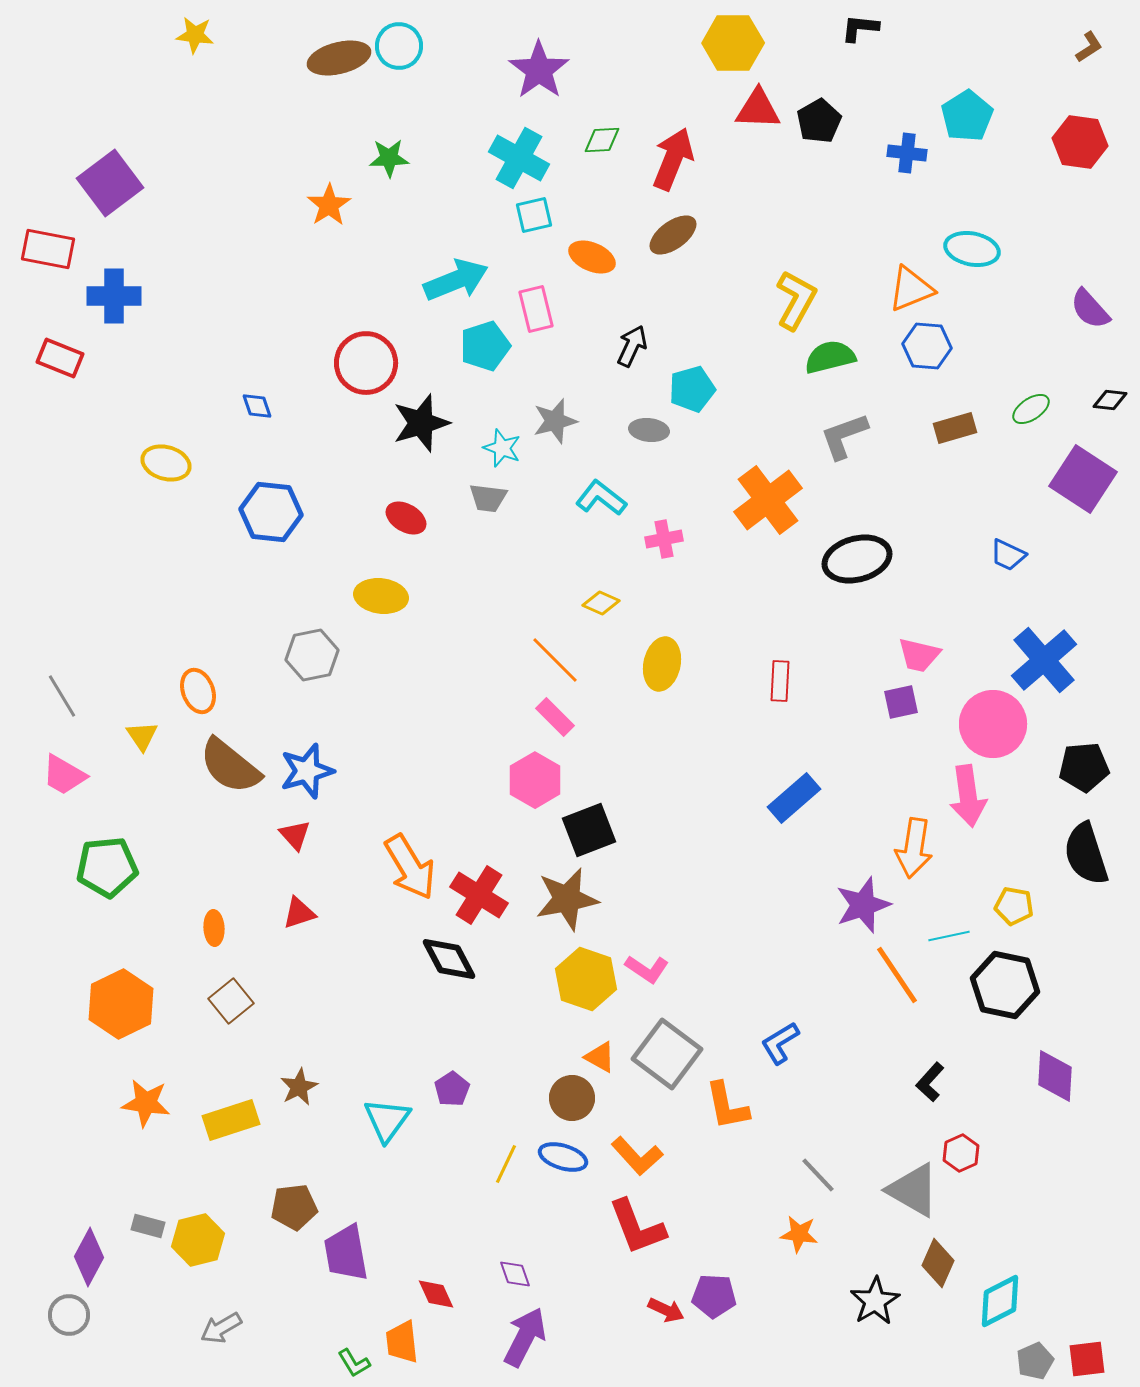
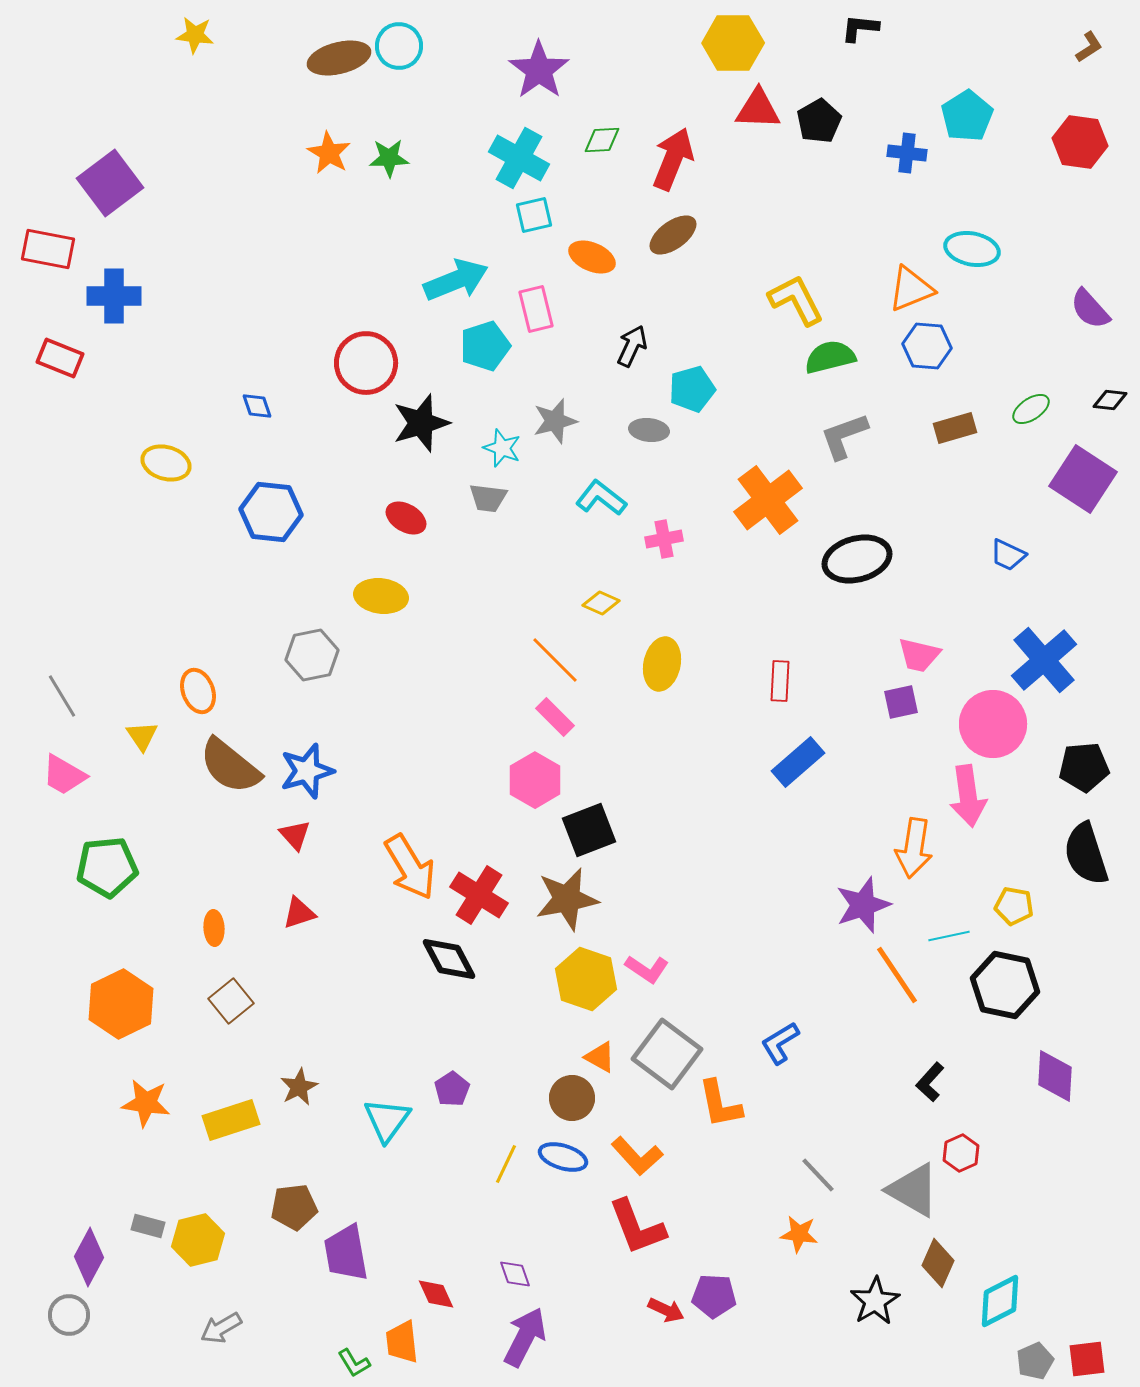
orange star at (329, 205): moved 52 px up; rotated 9 degrees counterclockwise
yellow L-shape at (796, 300): rotated 56 degrees counterclockwise
blue rectangle at (794, 798): moved 4 px right, 36 px up
orange L-shape at (727, 1106): moved 7 px left, 2 px up
